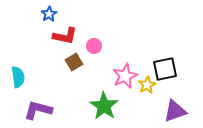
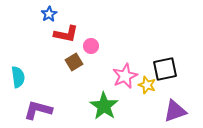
red L-shape: moved 1 px right, 2 px up
pink circle: moved 3 px left
yellow star: rotated 24 degrees counterclockwise
